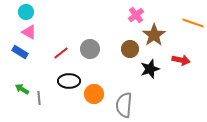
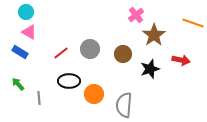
brown circle: moved 7 px left, 5 px down
green arrow: moved 4 px left, 5 px up; rotated 16 degrees clockwise
